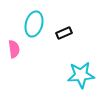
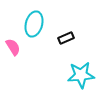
black rectangle: moved 2 px right, 5 px down
pink semicircle: moved 1 px left, 2 px up; rotated 24 degrees counterclockwise
